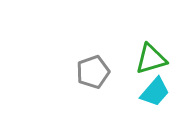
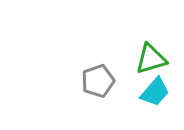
gray pentagon: moved 5 px right, 9 px down
